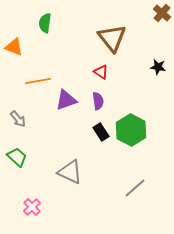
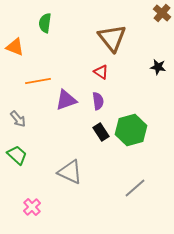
orange triangle: moved 1 px right
green hexagon: rotated 16 degrees clockwise
green trapezoid: moved 2 px up
